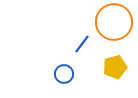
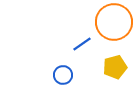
blue line: rotated 18 degrees clockwise
blue circle: moved 1 px left, 1 px down
